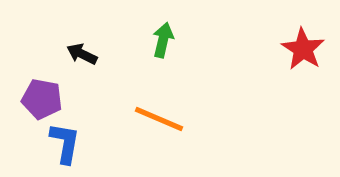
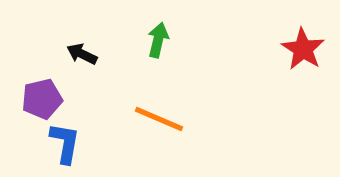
green arrow: moved 5 px left
purple pentagon: rotated 24 degrees counterclockwise
